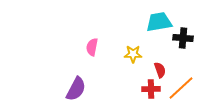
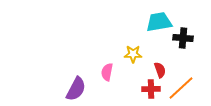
pink semicircle: moved 15 px right, 25 px down
